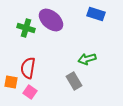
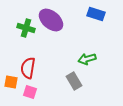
pink square: rotated 16 degrees counterclockwise
